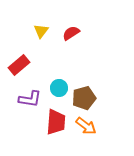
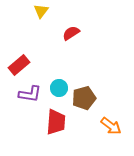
yellow triangle: moved 20 px up
purple L-shape: moved 5 px up
orange arrow: moved 25 px right
